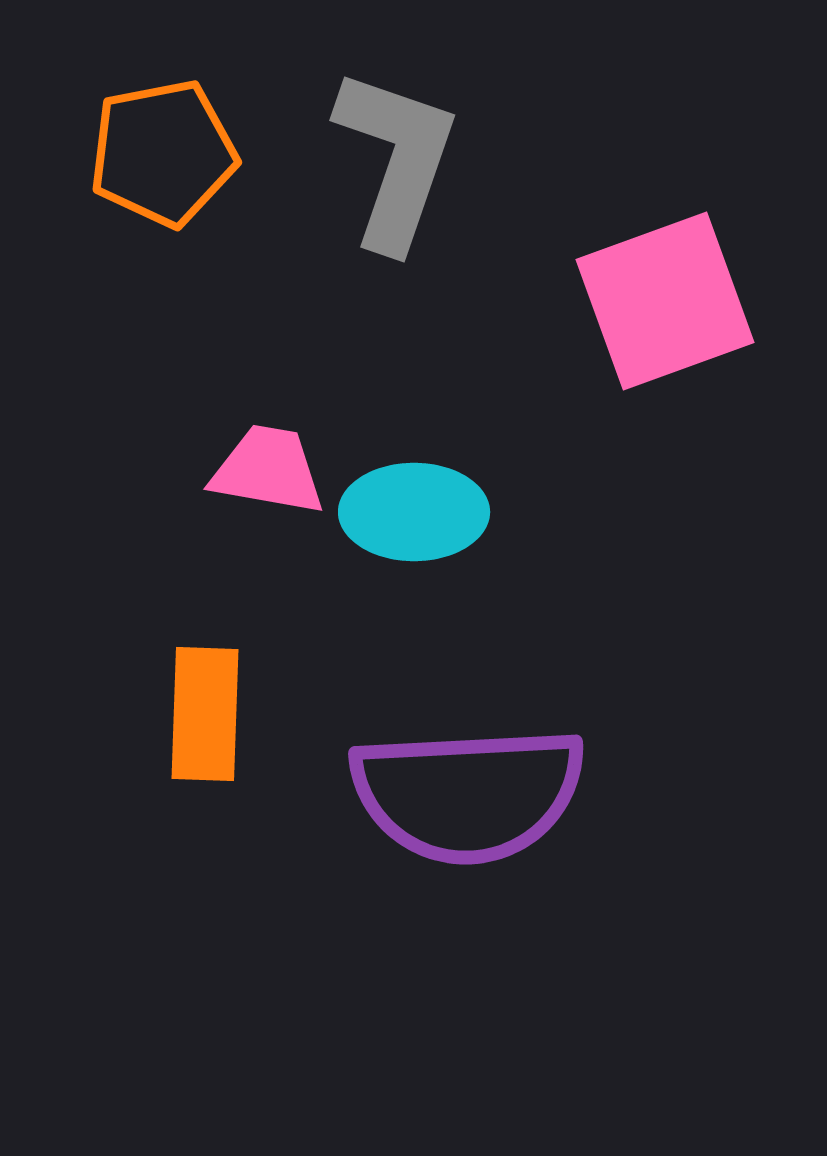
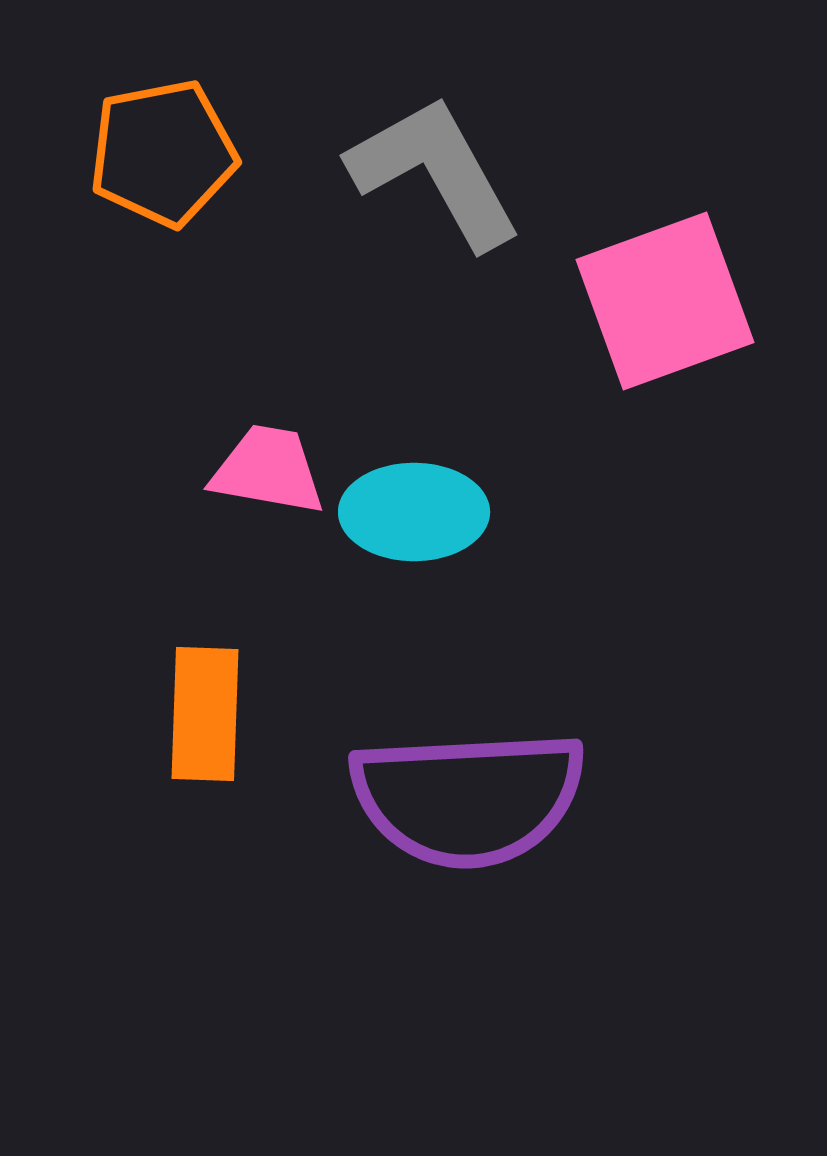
gray L-shape: moved 39 px right, 13 px down; rotated 48 degrees counterclockwise
purple semicircle: moved 4 px down
